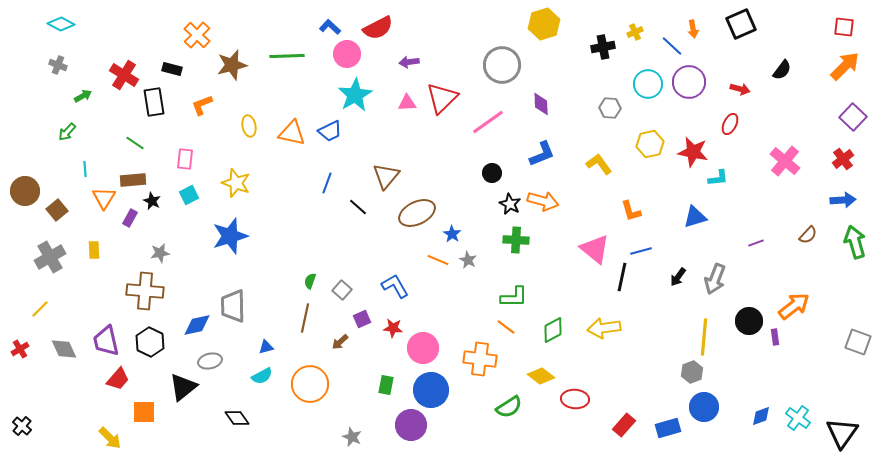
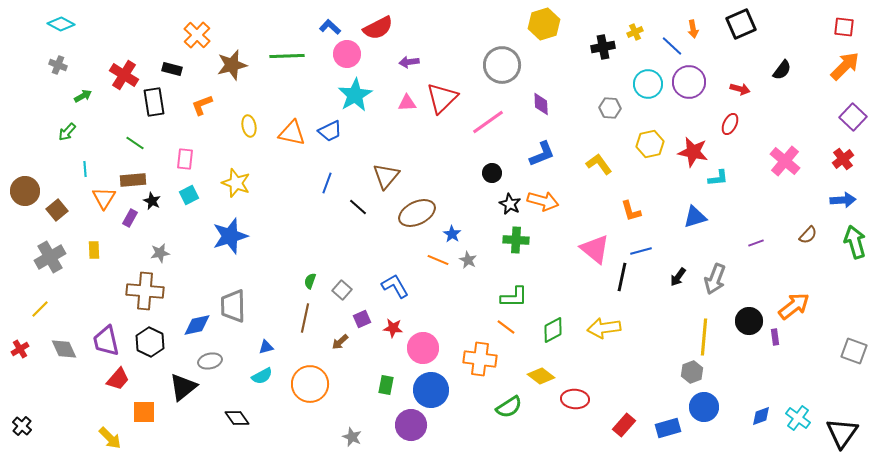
gray square at (858, 342): moved 4 px left, 9 px down
